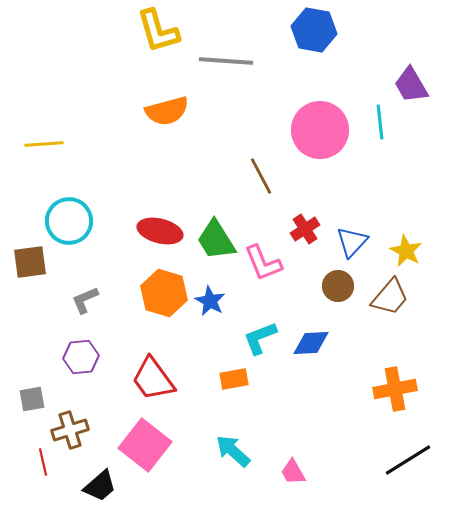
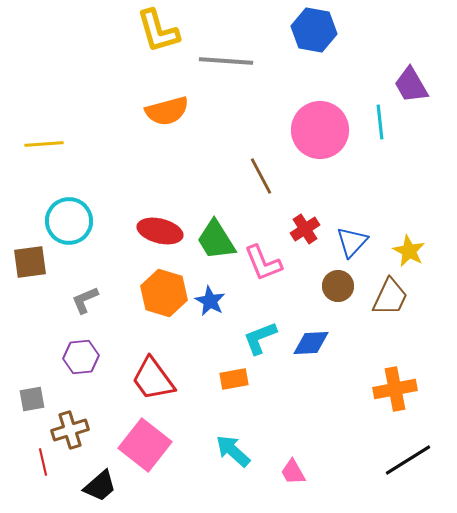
yellow star: moved 3 px right
brown trapezoid: rotated 15 degrees counterclockwise
